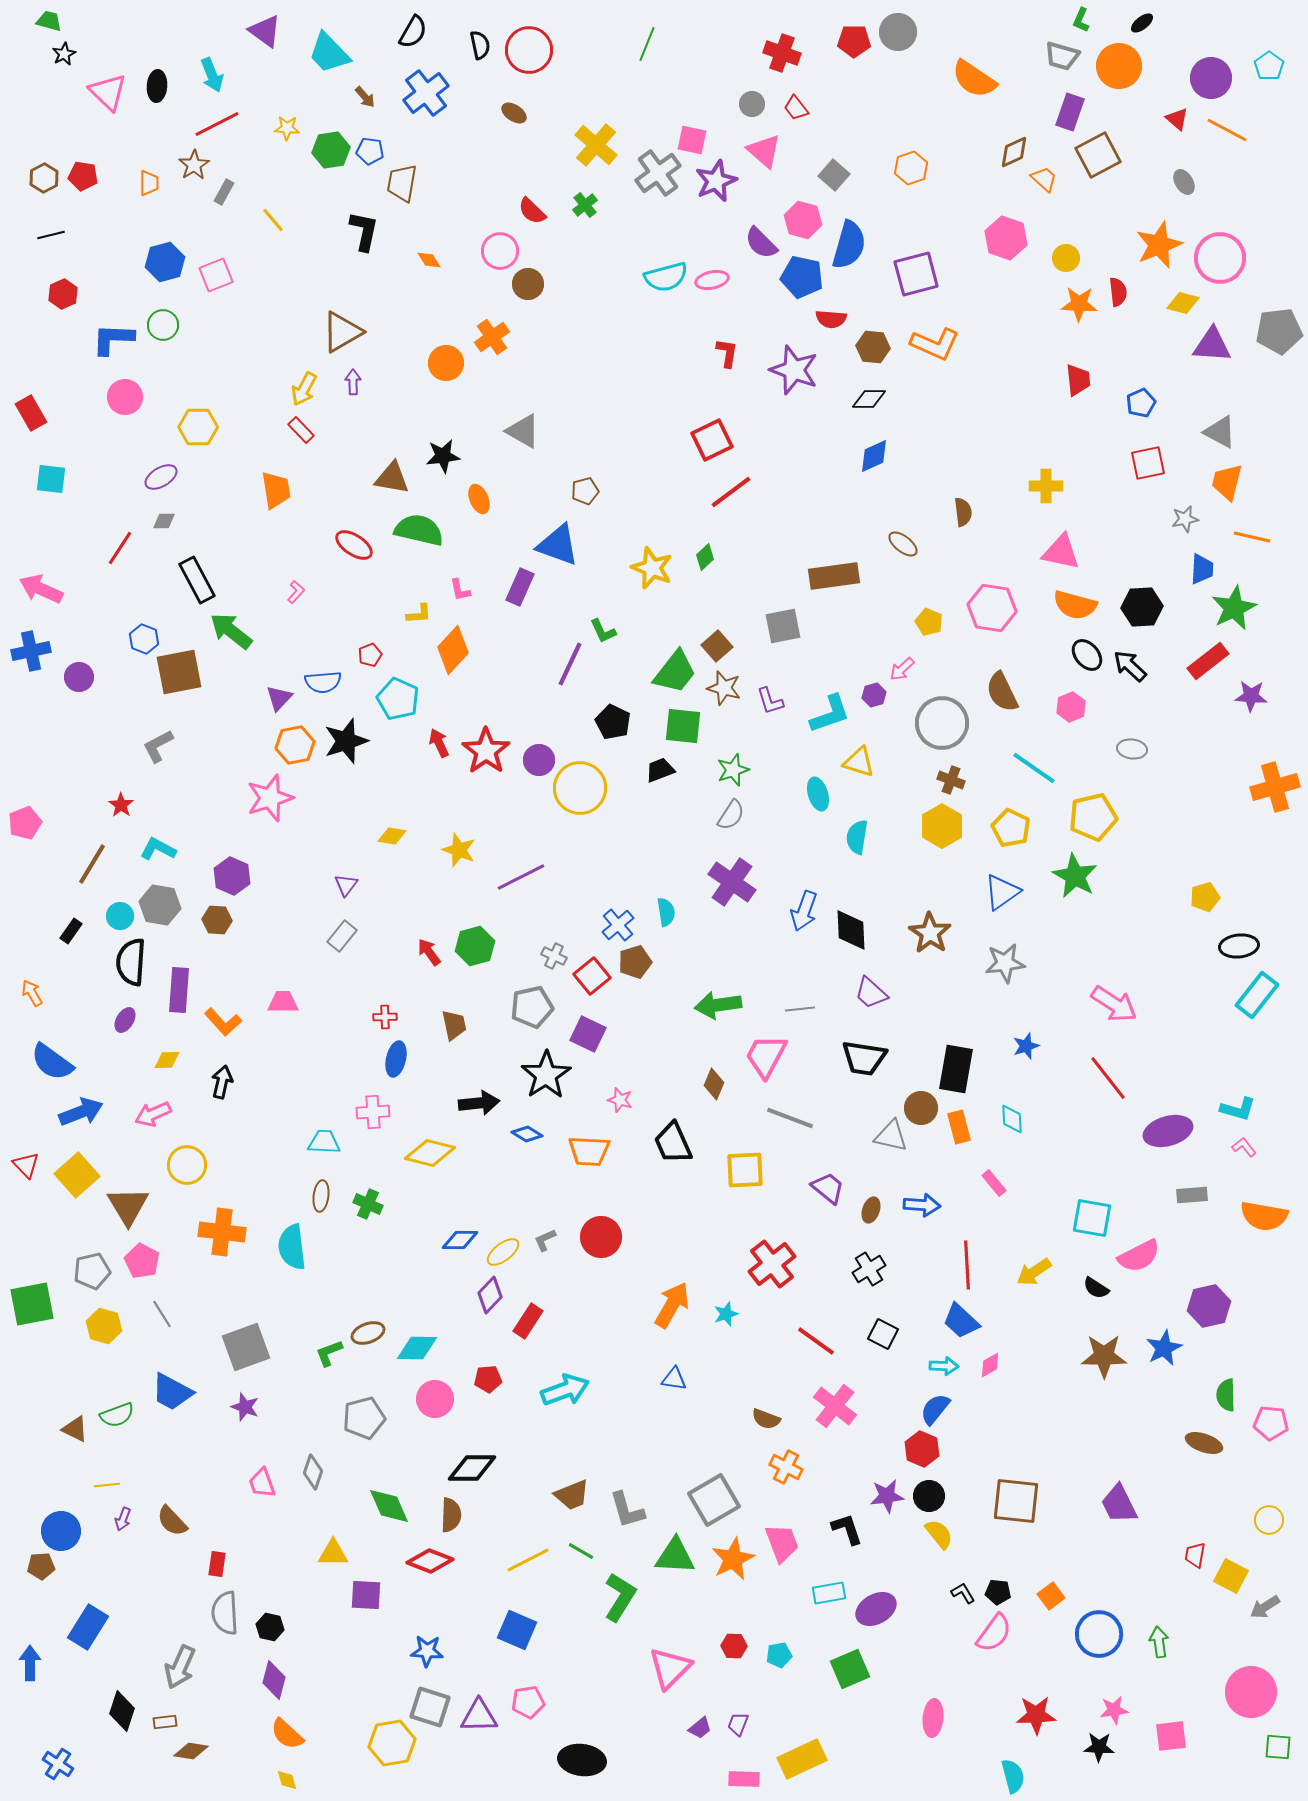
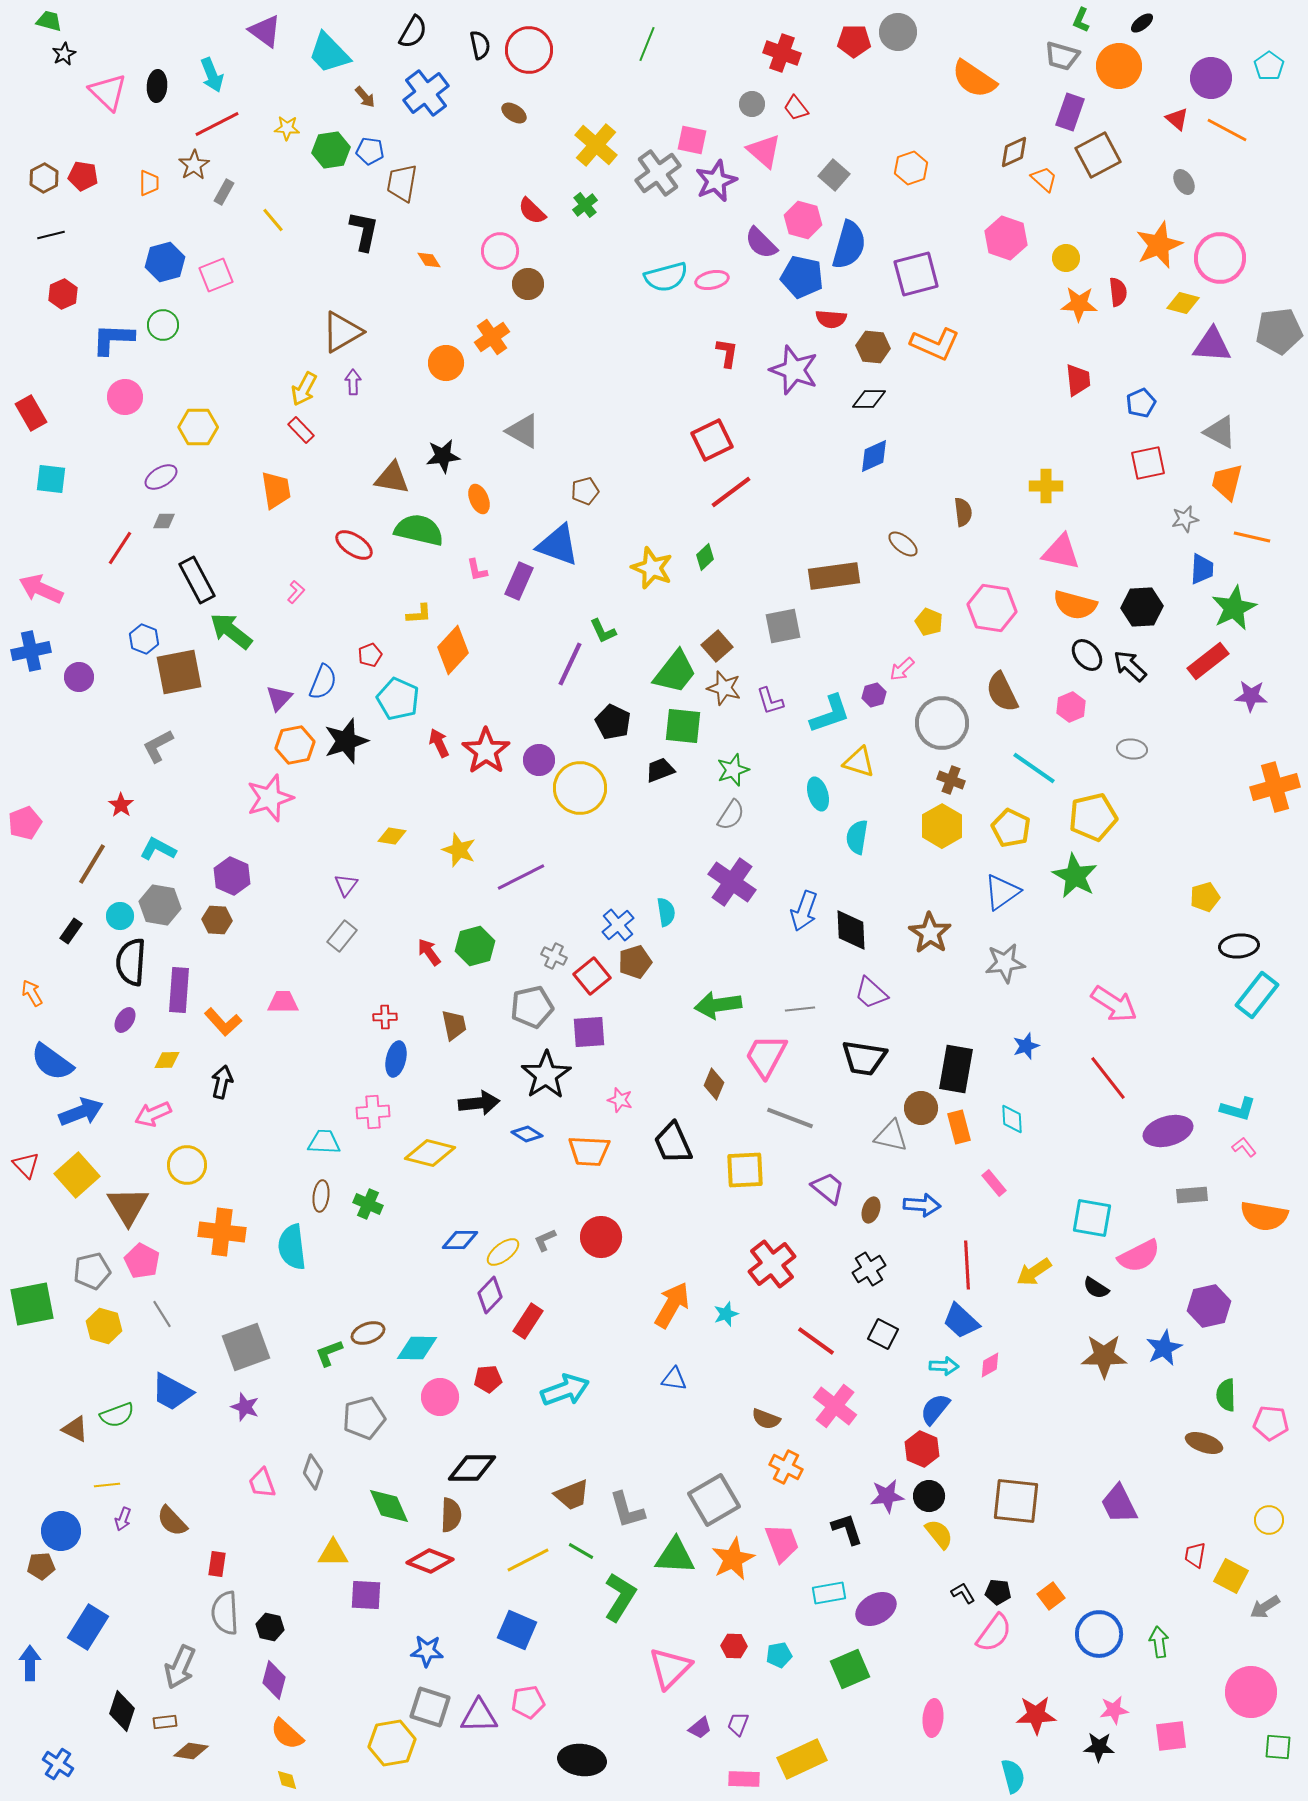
purple rectangle at (520, 587): moved 1 px left, 6 px up
pink L-shape at (460, 590): moved 17 px right, 20 px up
blue semicircle at (323, 682): rotated 63 degrees counterclockwise
purple square at (588, 1034): moved 1 px right, 2 px up; rotated 30 degrees counterclockwise
pink circle at (435, 1399): moved 5 px right, 2 px up
